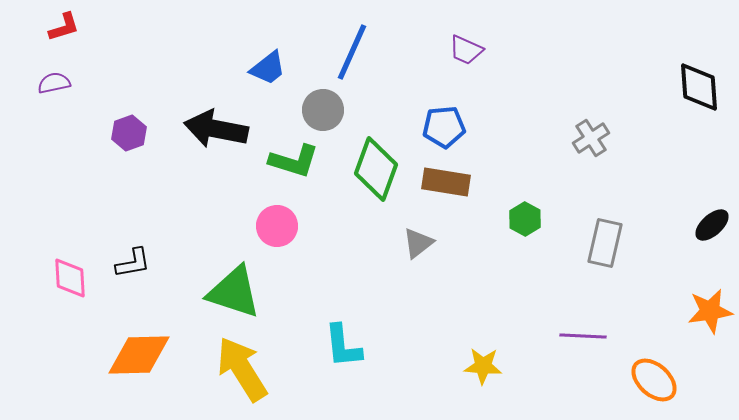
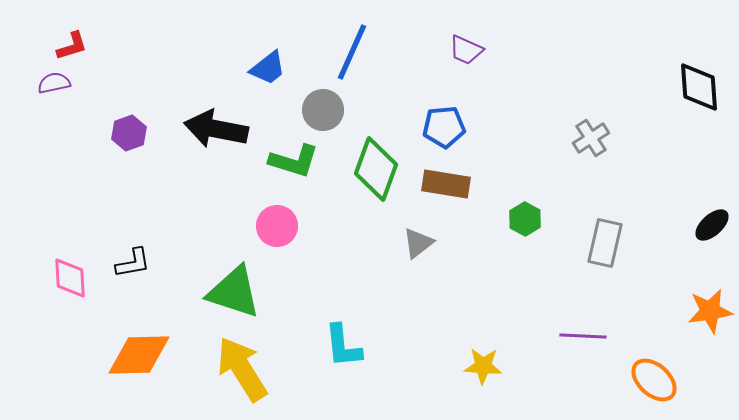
red L-shape: moved 8 px right, 19 px down
brown rectangle: moved 2 px down
